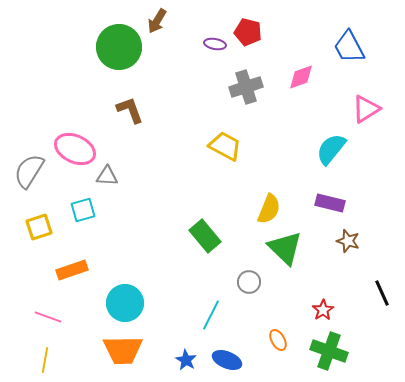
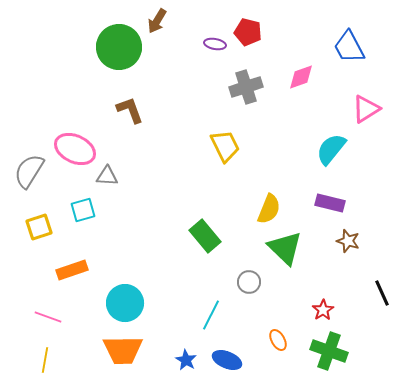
yellow trapezoid: rotated 36 degrees clockwise
